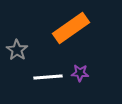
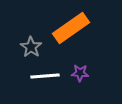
gray star: moved 14 px right, 3 px up
white line: moved 3 px left, 1 px up
